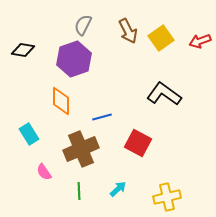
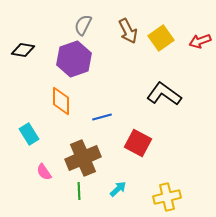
brown cross: moved 2 px right, 9 px down
